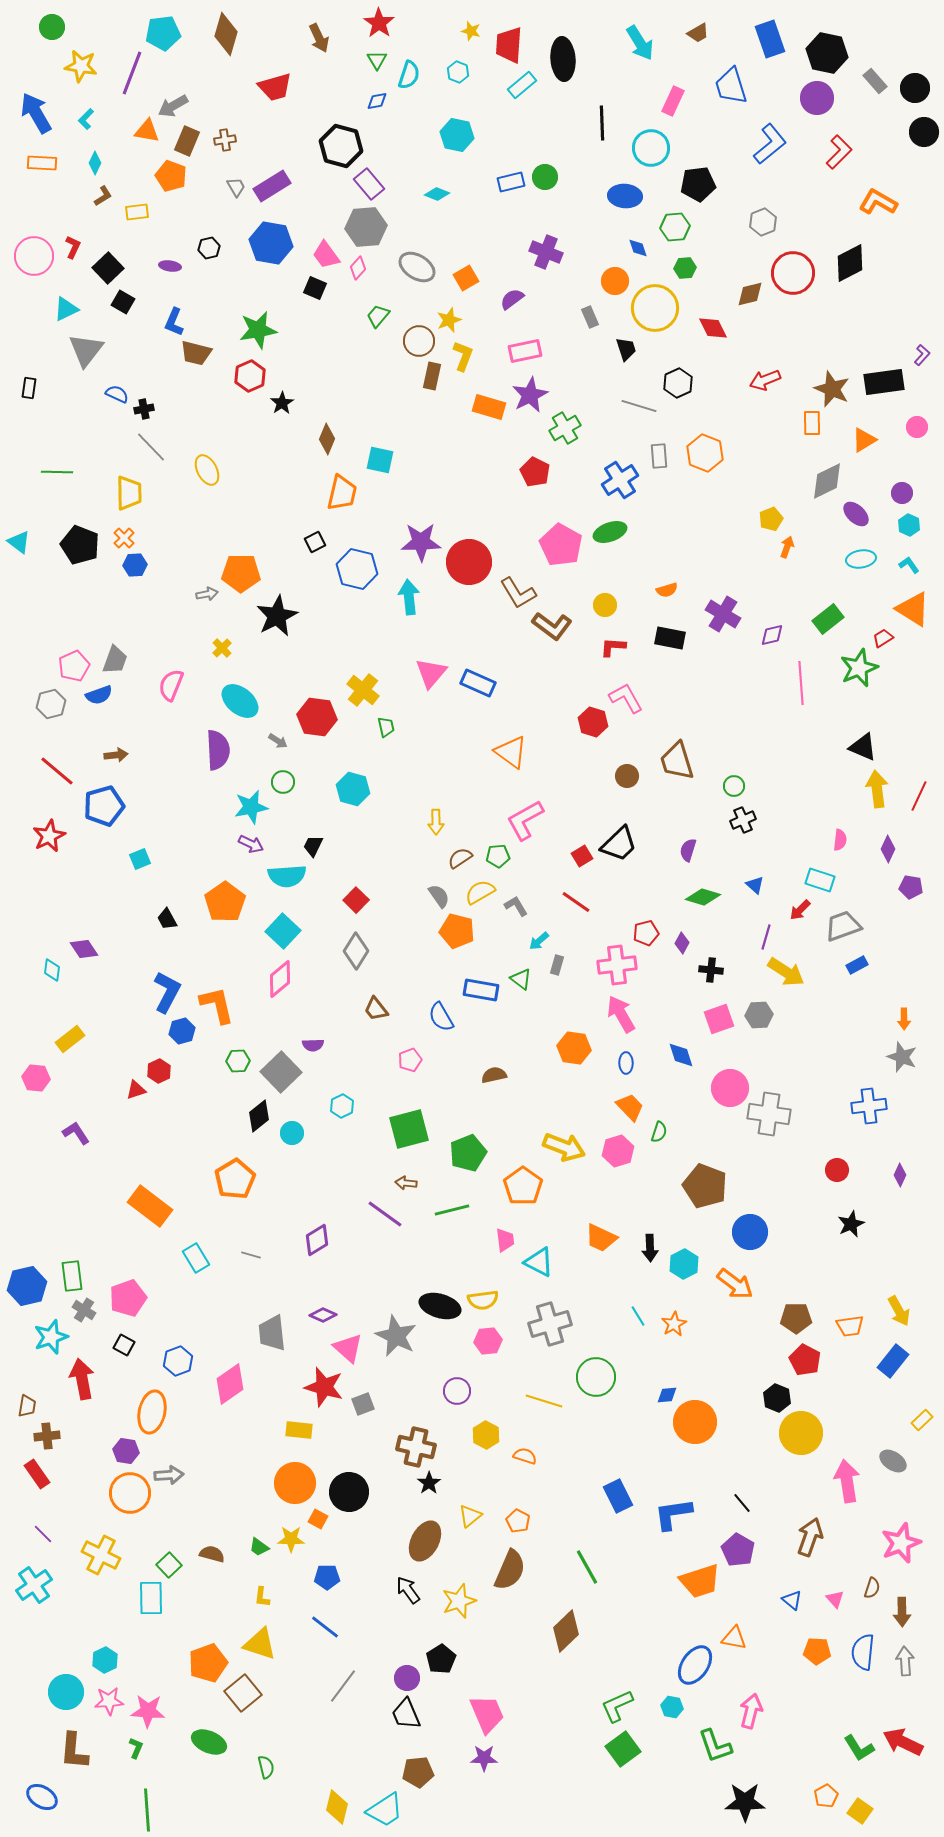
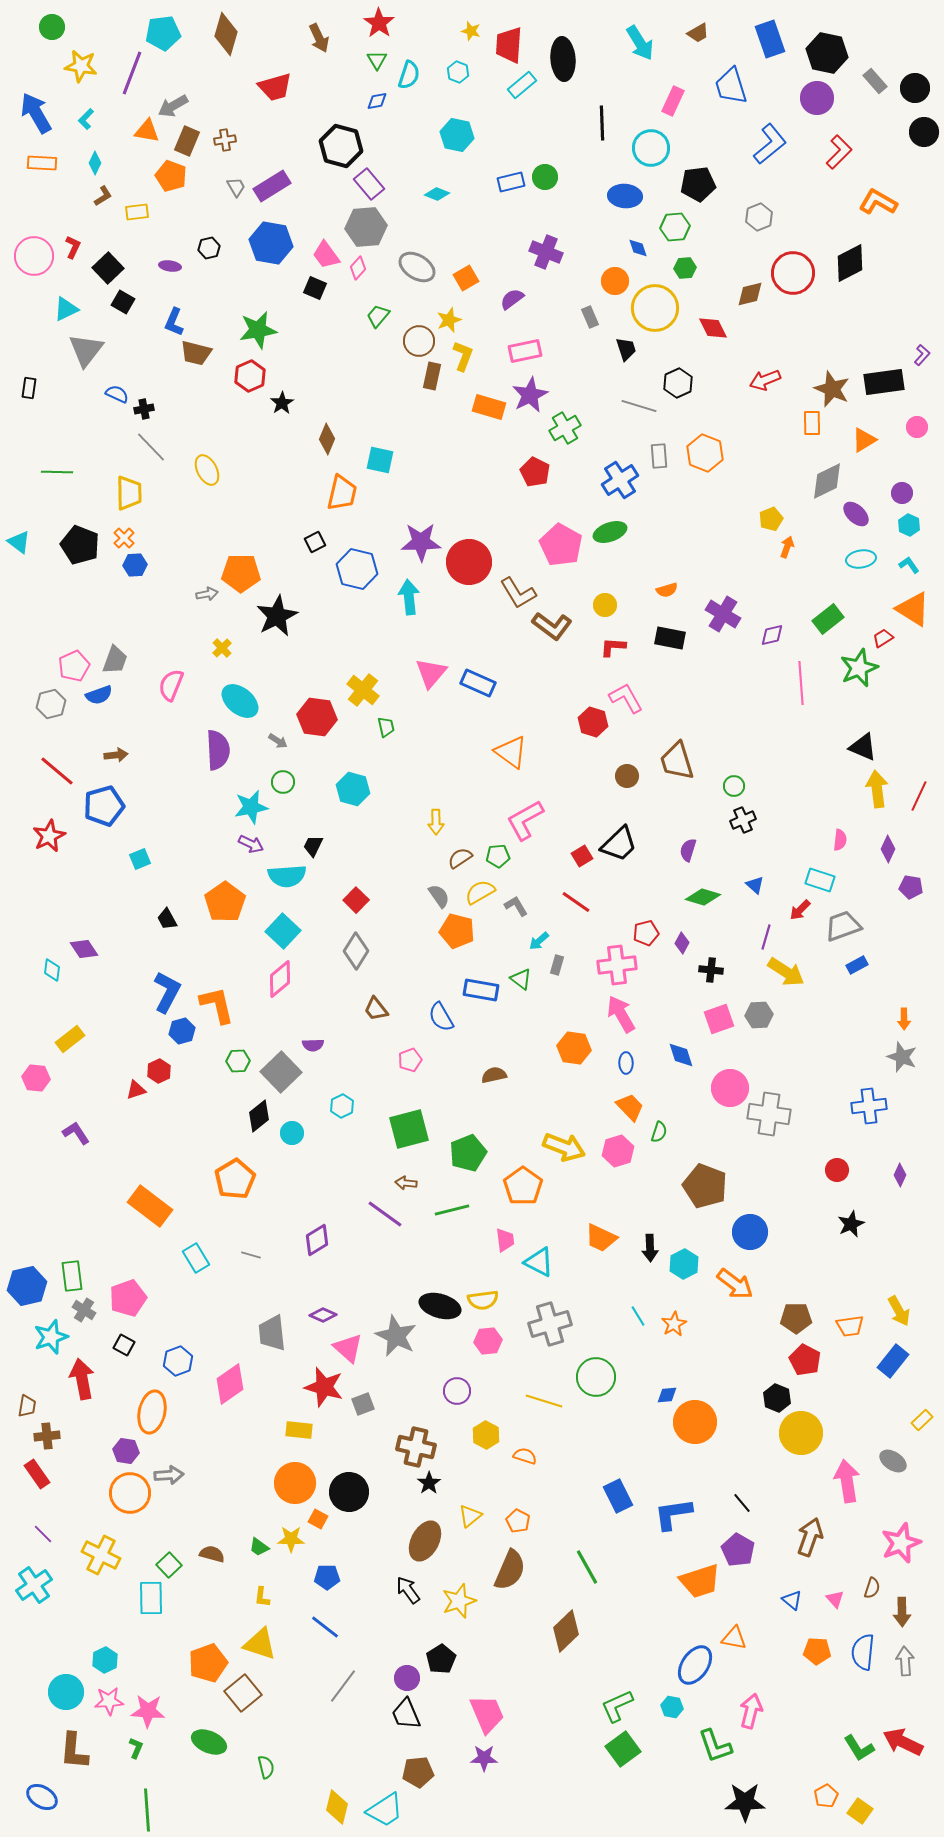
gray hexagon at (763, 222): moved 4 px left, 5 px up
